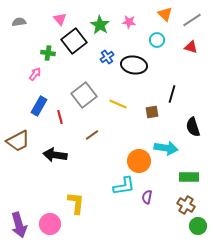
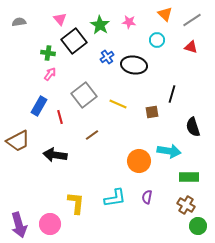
pink arrow: moved 15 px right
cyan arrow: moved 3 px right, 3 px down
cyan L-shape: moved 9 px left, 12 px down
